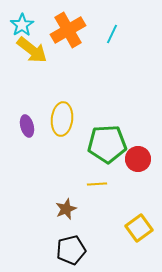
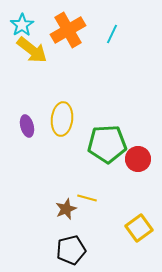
yellow line: moved 10 px left, 14 px down; rotated 18 degrees clockwise
